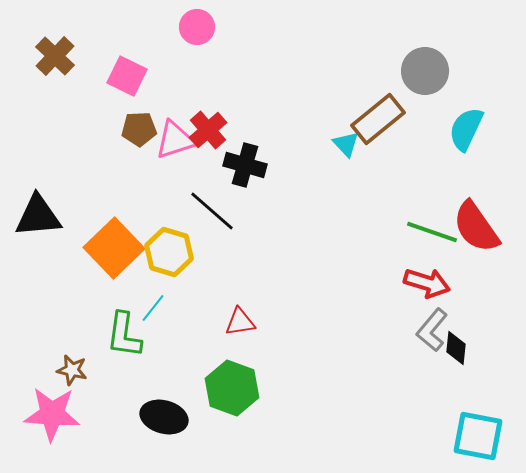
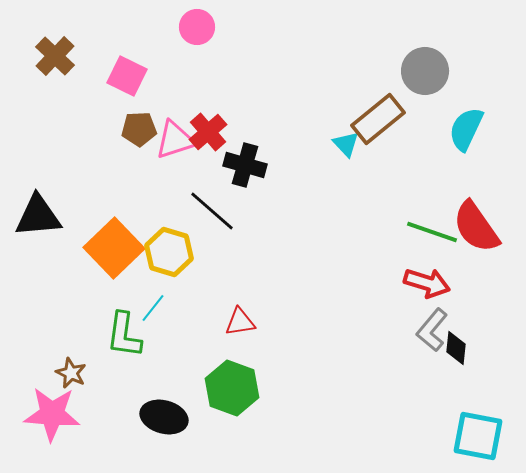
red cross: moved 2 px down
brown star: moved 1 px left, 3 px down; rotated 12 degrees clockwise
